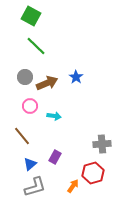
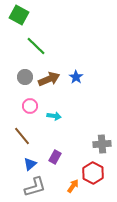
green square: moved 12 px left, 1 px up
brown arrow: moved 2 px right, 4 px up
red hexagon: rotated 15 degrees counterclockwise
